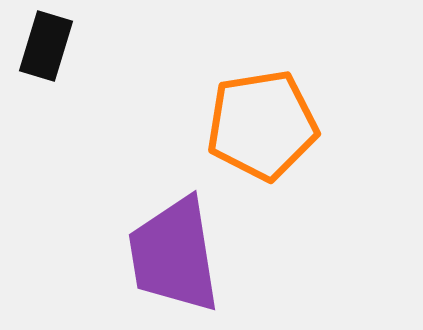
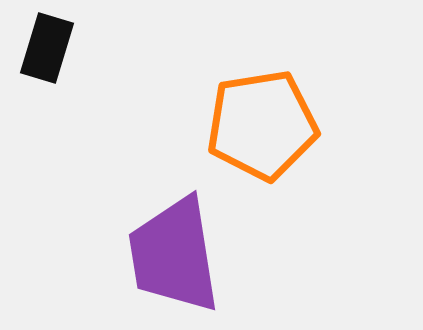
black rectangle: moved 1 px right, 2 px down
